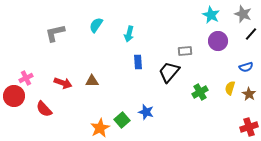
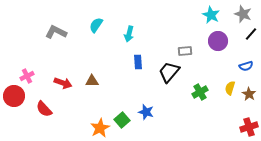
gray L-shape: moved 1 px right, 1 px up; rotated 40 degrees clockwise
blue semicircle: moved 1 px up
pink cross: moved 1 px right, 2 px up
